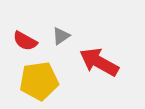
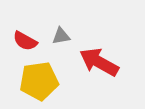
gray triangle: rotated 24 degrees clockwise
